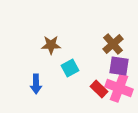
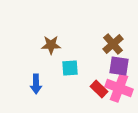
cyan square: rotated 24 degrees clockwise
